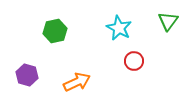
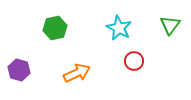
green triangle: moved 2 px right, 4 px down
green hexagon: moved 3 px up
purple hexagon: moved 8 px left, 5 px up
orange arrow: moved 9 px up
